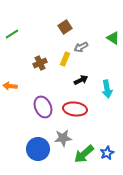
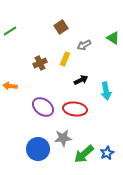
brown square: moved 4 px left
green line: moved 2 px left, 3 px up
gray arrow: moved 3 px right, 2 px up
cyan arrow: moved 1 px left, 2 px down
purple ellipse: rotated 30 degrees counterclockwise
